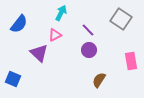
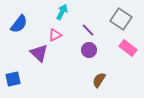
cyan arrow: moved 1 px right, 1 px up
pink rectangle: moved 3 px left, 13 px up; rotated 42 degrees counterclockwise
blue square: rotated 35 degrees counterclockwise
